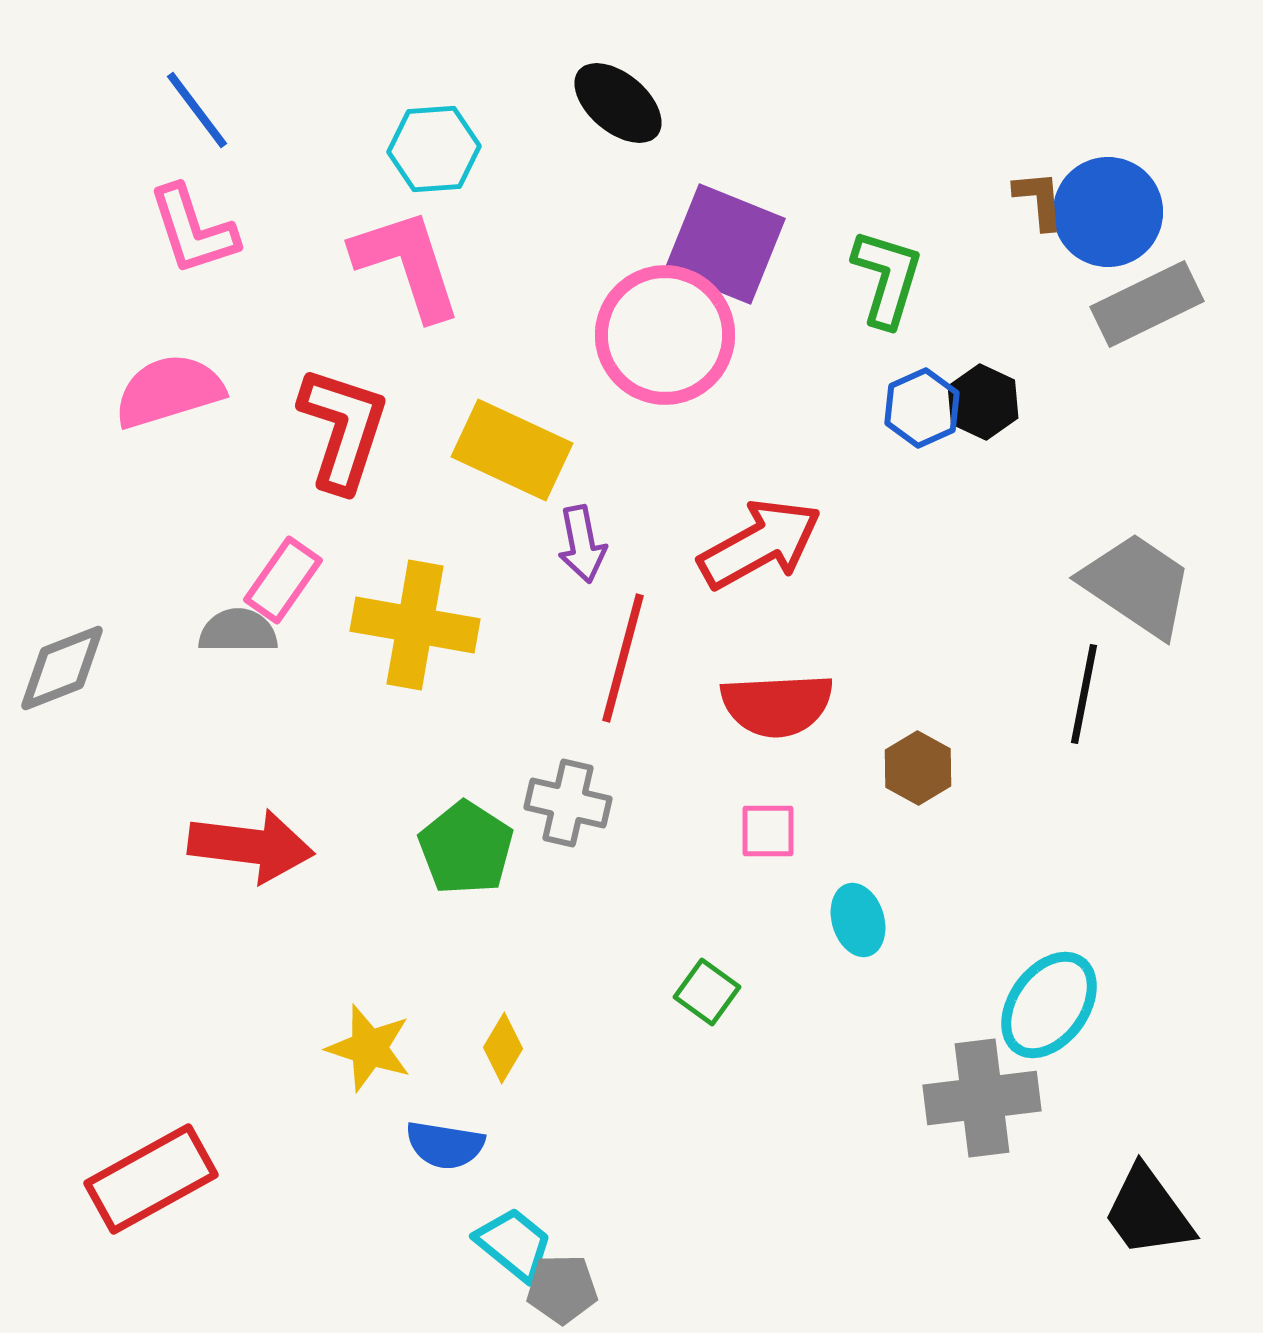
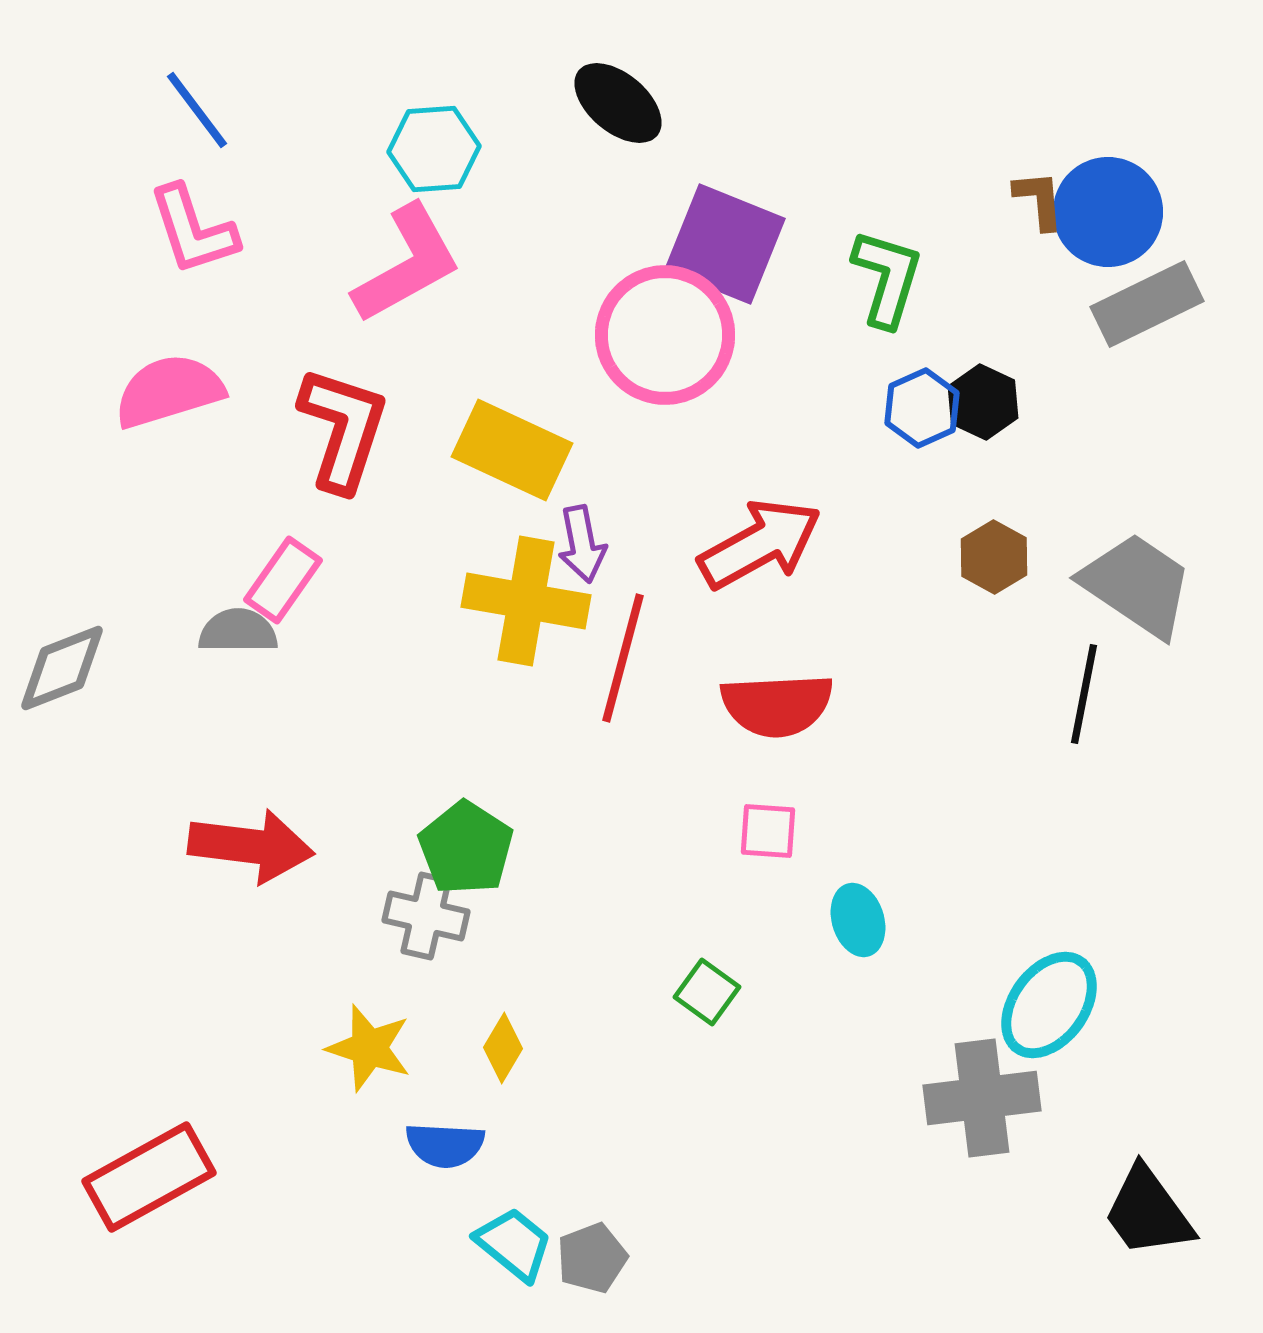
pink L-shape at (407, 264): rotated 79 degrees clockwise
yellow cross at (415, 625): moved 111 px right, 24 px up
brown hexagon at (918, 768): moved 76 px right, 211 px up
gray cross at (568, 803): moved 142 px left, 113 px down
pink square at (768, 831): rotated 4 degrees clockwise
blue semicircle at (445, 1145): rotated 6 degrees counterclockwise
red rectangle at (151, 1179): moved 2 px left, 2 px up
gray pentagon at (562, 1289): moved 30 px right, 31 px up; rotated 20 degrees counterclockwise
